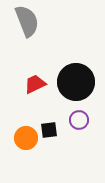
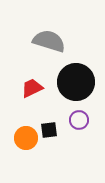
gray semicircle: moved 22 px right, 20 px down; rotated 52 degrees counterclockwise
red trapezoid: moved 3 px left, 4 px down
